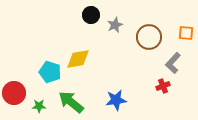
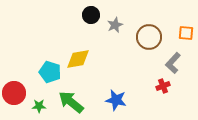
blue star: rotated 20 degrees clockwise
